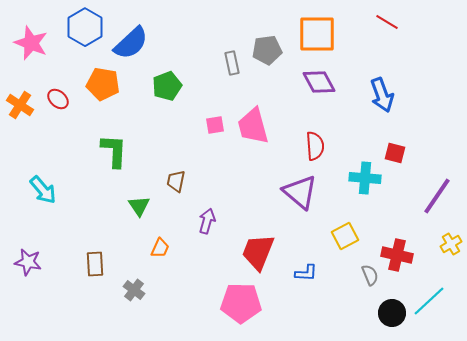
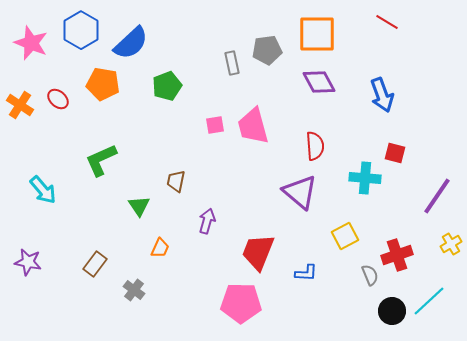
blue hexagon: moved 4 px left, 3 px down
green L-shape: moved 13 px left, 9 px down; rotated 117 degrees counterclockwise
red cross: rotated 32 degrees counterclockwise
brown rectangle: rotated 40 degrees clockwise
black circle: moved 2 px up
